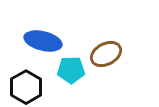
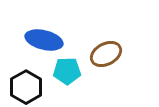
blue ellipse: moved 1 px right, 1 px up
cyan pentagon: moved 4 px left, 1 px down
